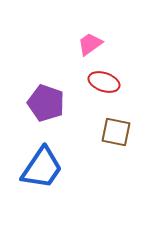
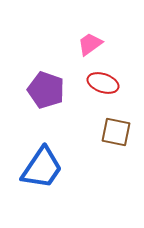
red ellipse: moved 1 px left, 1 px down
purple pentagon: moved 13 px up
